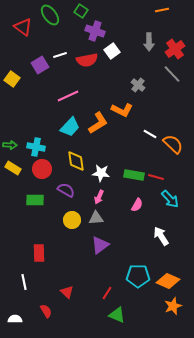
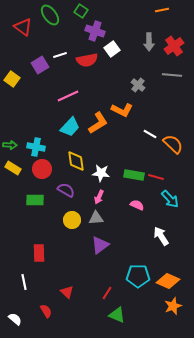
red cross at (175, 49): moved 1 px left, 3 px up
white square at (112, 51): moved 2 px up
gray line at (172, 74): moved 1 px down; rotated 42 degrees counterclockwise
pink semicircle at (137, 205): rotated 96 degrees counterclockwise
white semicircle at (15, 319): rotated 40 degrees clockwise
